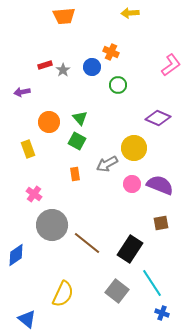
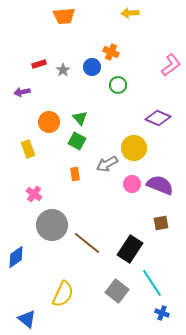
red rectangle: moved 6 px left, 1 px up
blue diamond: moved 2 px down
